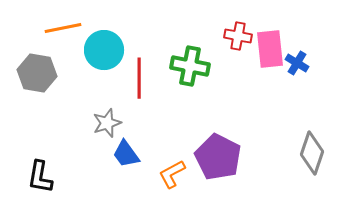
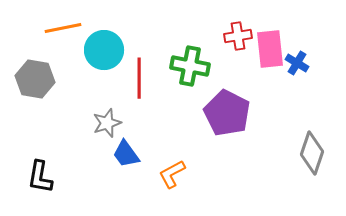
red cross: rotated 20 degrees counterclockwise
gray hexagon: moved 2 px left, 6 px down
purple pentagon: moved 9 px right, 44 px up
